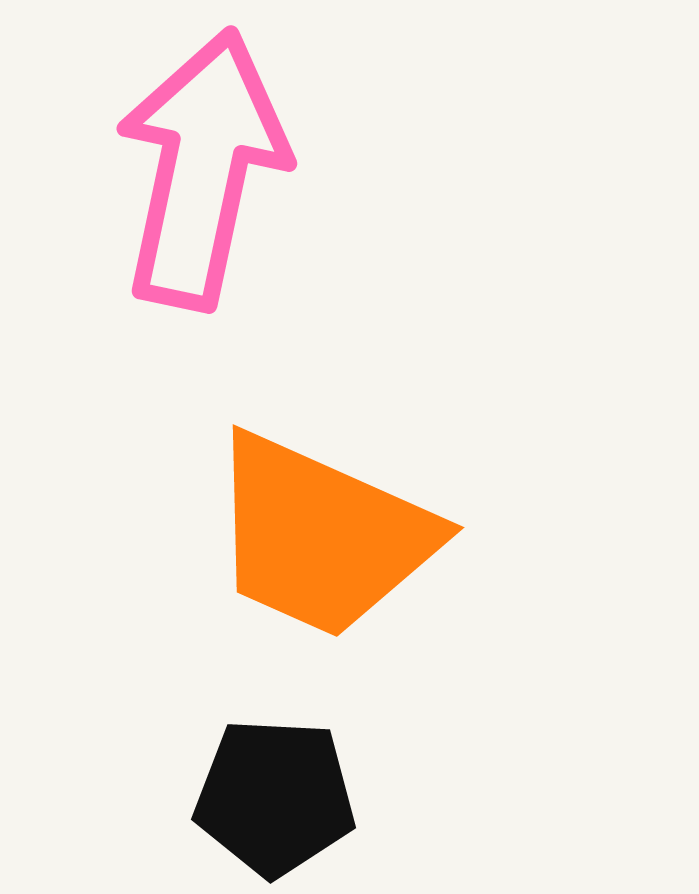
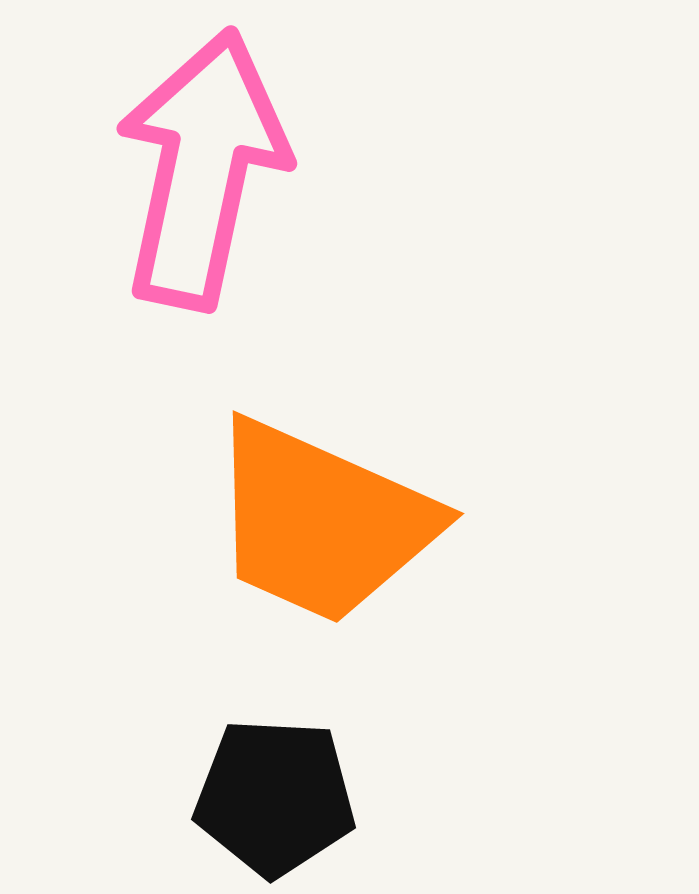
orange trapezoid: moved 14 px up
